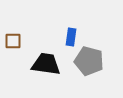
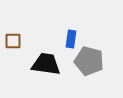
blue rectangle: moved 2 px down
